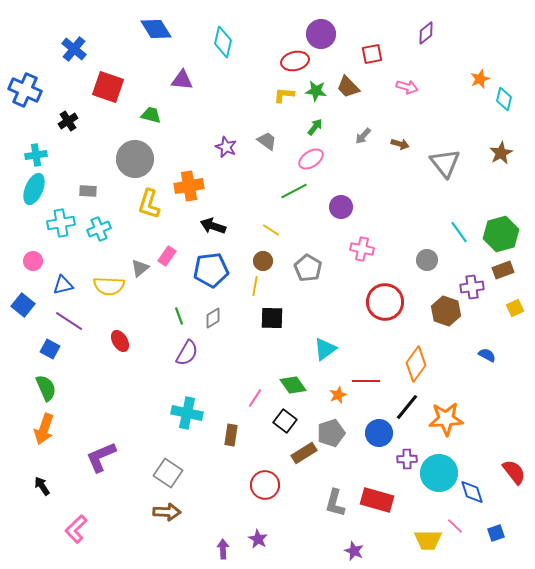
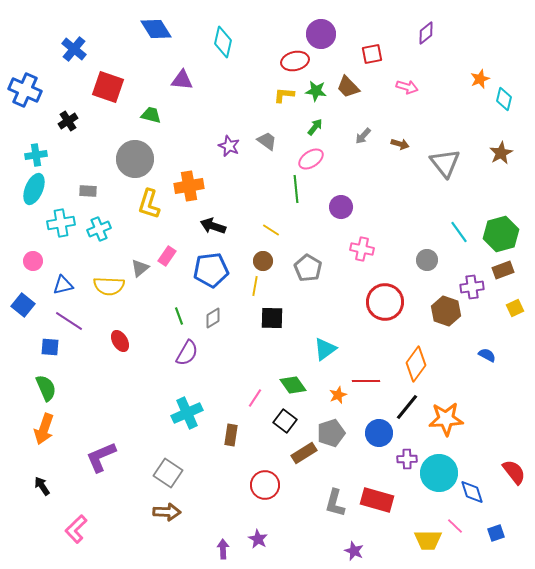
purple star at (226, 147): moved 3 px right, 1 px up
green line at (294, 191): moved 2 px right, 2 px up; rotated 68 degrees counterclockwise
blue square at (50, 349): moved 2 px up; rotated 24 degrees counterclockwise
cyan cross at (187, 413): rotated 36 degrees counterclockwise
